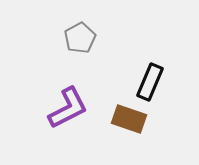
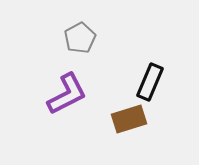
purple L-shape: moved 1 px left, 14 px up
brown rectangle: rotated 36 degrees counterclockwise
